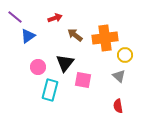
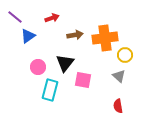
red arrow: moved 3 px left
brown arrow: rotated 133 degrees clockwise
